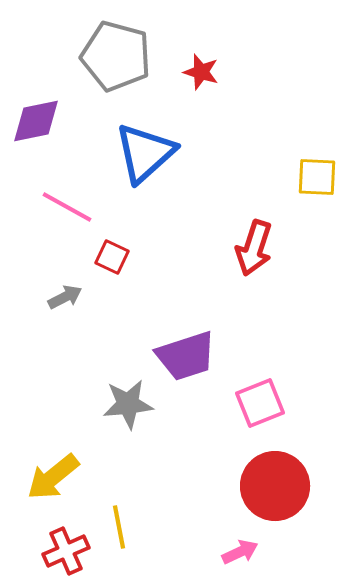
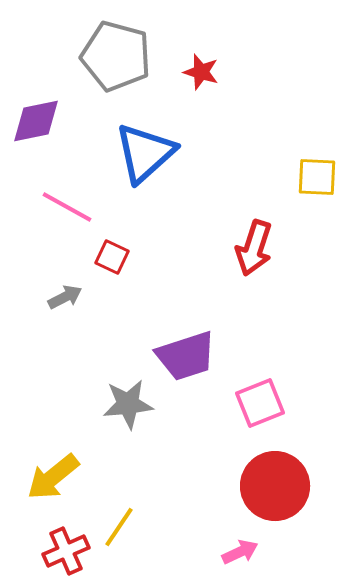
yellow line: rotated 45 degrees clockwise
